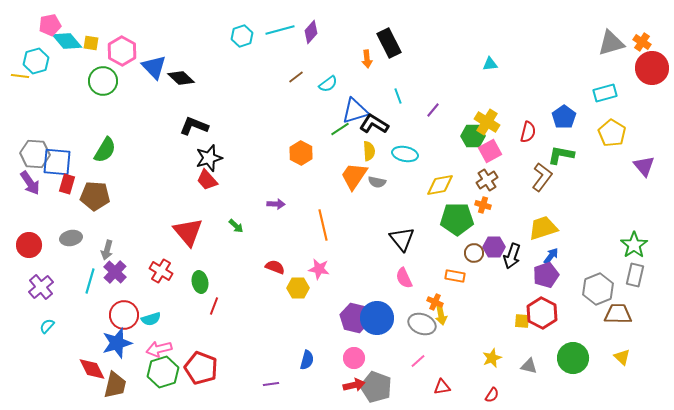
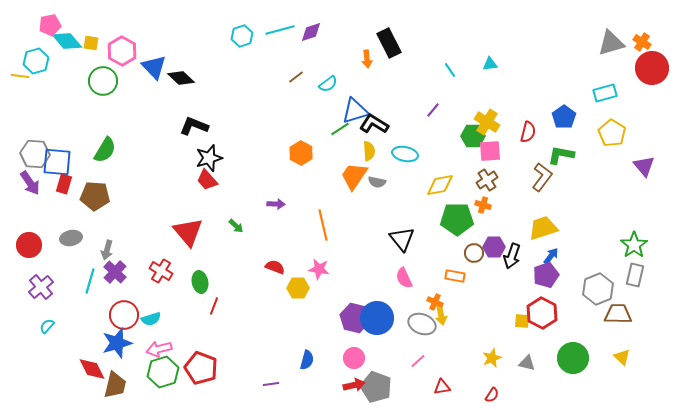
purple diamond at (311, 32): rotated 30 degrees clockwise
cyan line at (398, 96): moved 52 px right, 26 px up; rotated 14 degrees counterclockwise
pink square at (490, 151): rotated 25 degrees clockwise
red rectangle at (67, 184): moved 3 px left
gray triangle at (529, 366): moved 2 px left, 3 px up
